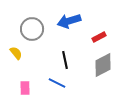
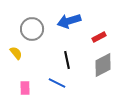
black line: moved 2 px right
